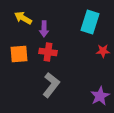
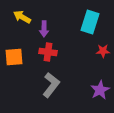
yellow arrow: moved 1 px left, 1 px up
orange square: moved 5 px left, 3 px down
purple star: moved 6 px up
